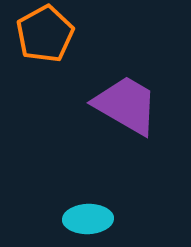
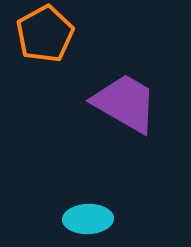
purple trapezoid: moved 1 px left, 2 px up
